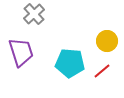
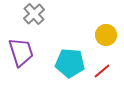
yellow circle: moved 1 px left, 6 px up
